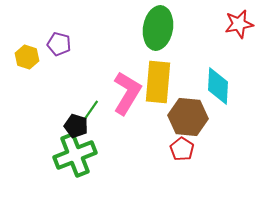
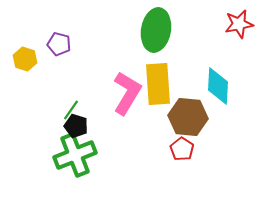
green ellipse: moved 2 px left, 2 px down
yellow hexagon: moved 2 px left, 2 px down
yellow rectangle: moved 2 px down; rotated 9 degrees counterclockwise
green line: moved 20 px left
